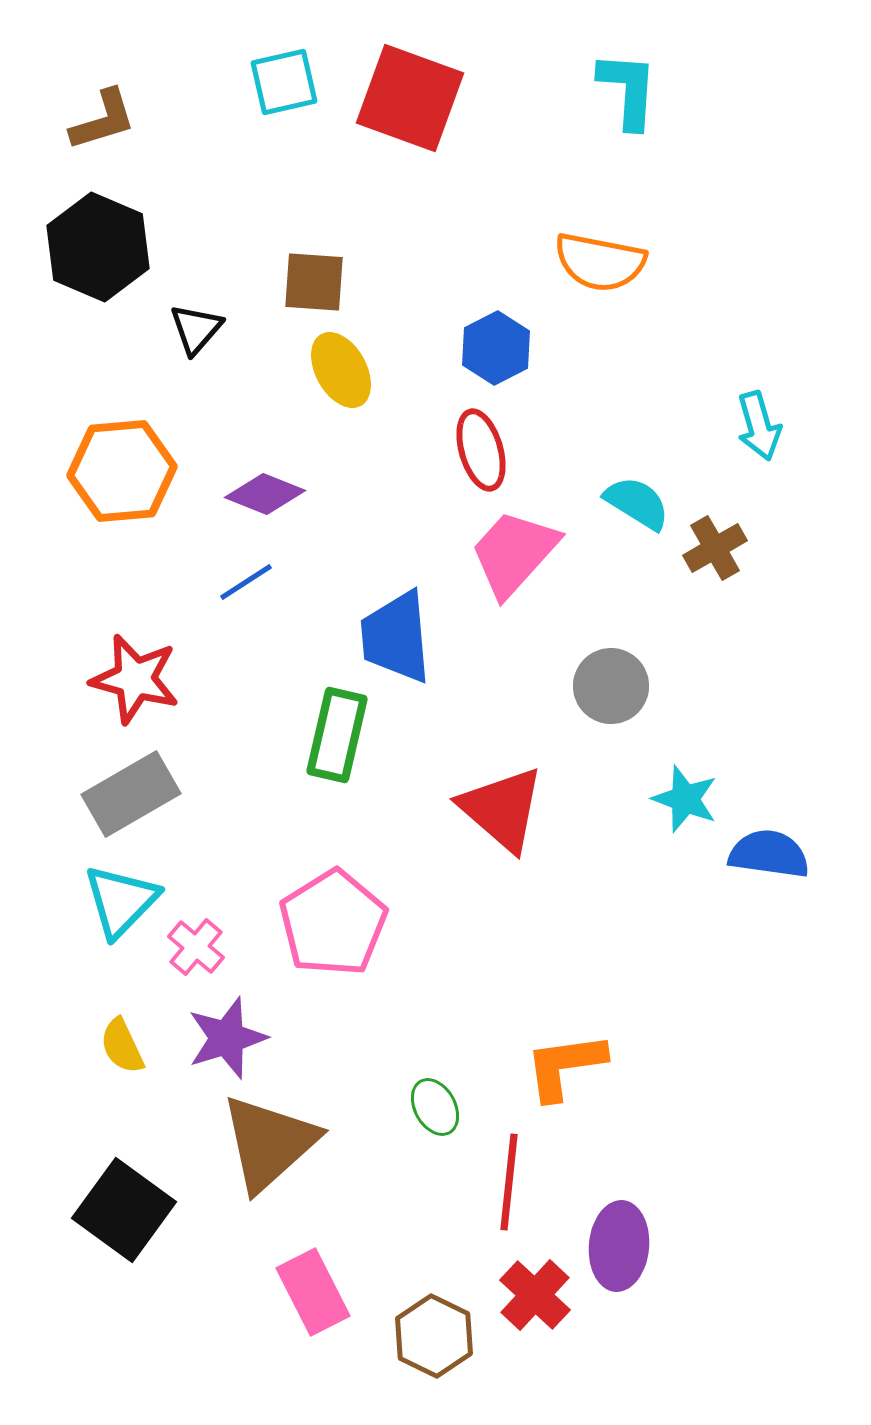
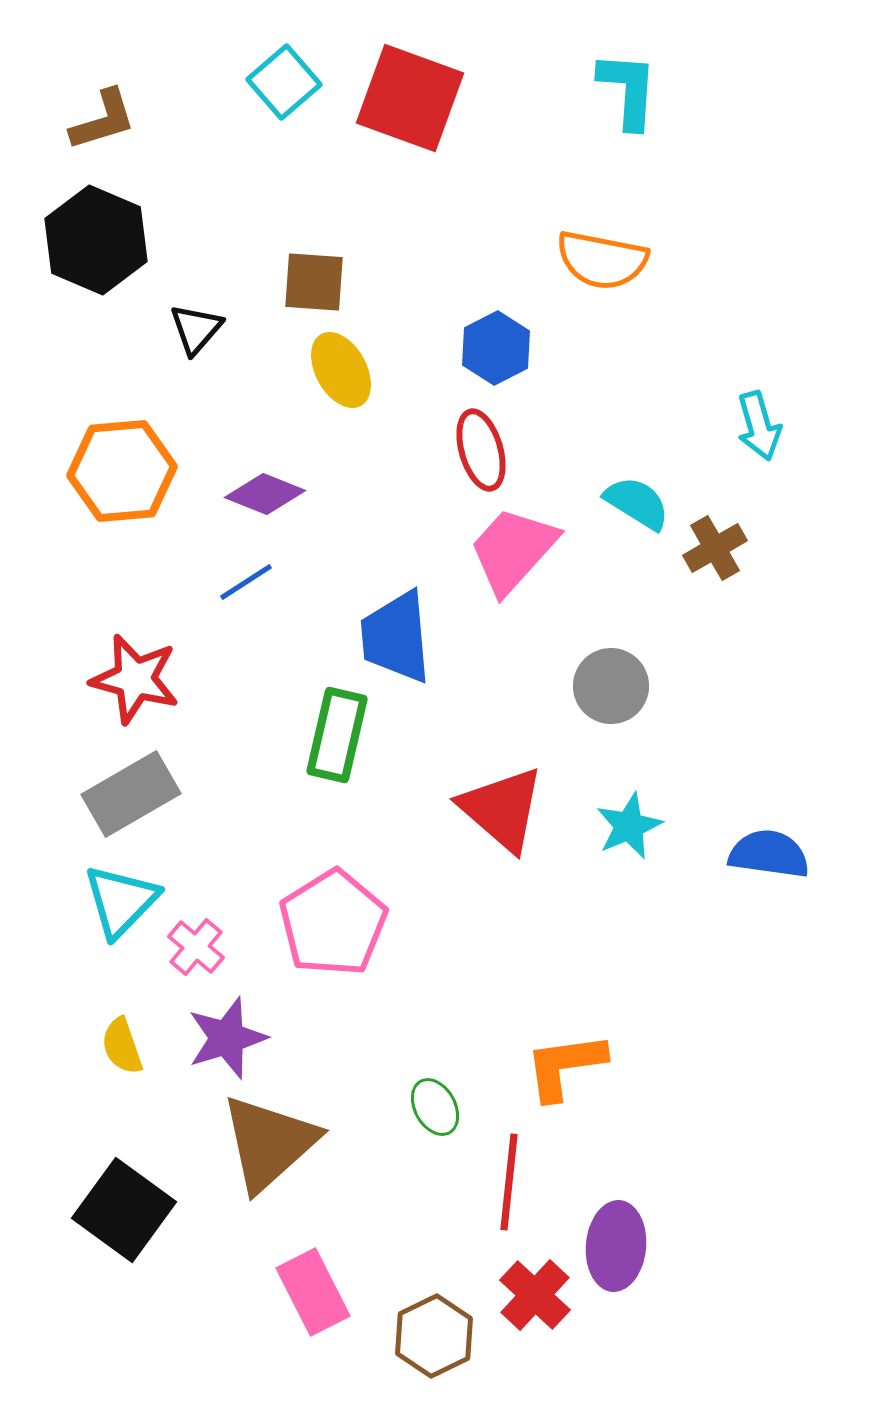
cyan square: rotated 28 degrees counterclockwise
black hexagon: moved 2 px left, 7 px up
orange semicircle: moved 2 px right, 2 px up
pink trapezoid: moved 1 px left, 3 px up
cyan star: moved 56 px left, 27 px down; rotated 28 degrees clockwise
yellow semicircle: rotated 6 degrees clockwise
purple ellipse: moved 3 px left
brown hexagon: rotated 8 degrees clockwise
